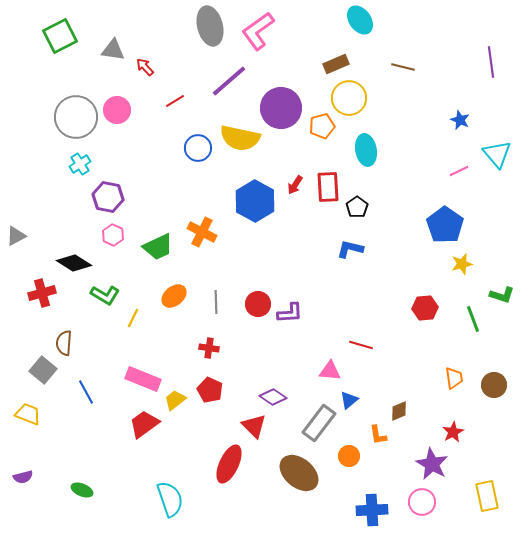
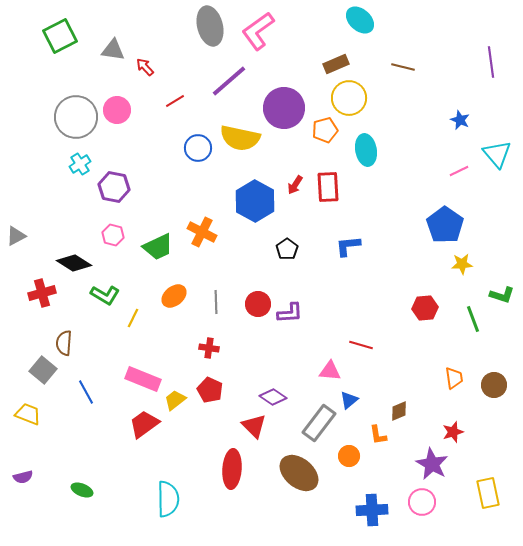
cyan ellipse at (360, 20): rotated 12 degrees counterclockwise
purple circle at (281, 108): moved 3 px right
orange pentagon at (322, 126): moved 3 px right, 4 px down
purple hexagon at (108, 197): moved 6 px right, 10 px up
black pentagon at (357, 207): moved 70 px left, 42 px down
pink hexagon at (113, 235): rotated 10 degrees counterclockwise
blue L-shape at (350, 249): moved 2 px left, 3 px up; rotated 20 degrees counterclockwise
yellow star at (462, 264): rotated 10 degrees clockwise
red star at (453, 432): rotated 10 degrees clockwise
red ellipse at (229, 464): moved 3 px right, 5 px down; rotated 21 degrees counterclockwise
yellow rectangle at (487, 496): moved 1 px right, 3 px up
cyan semicircle at (170, 499): moved 2 px left; rotated 18 degrees clockwise
